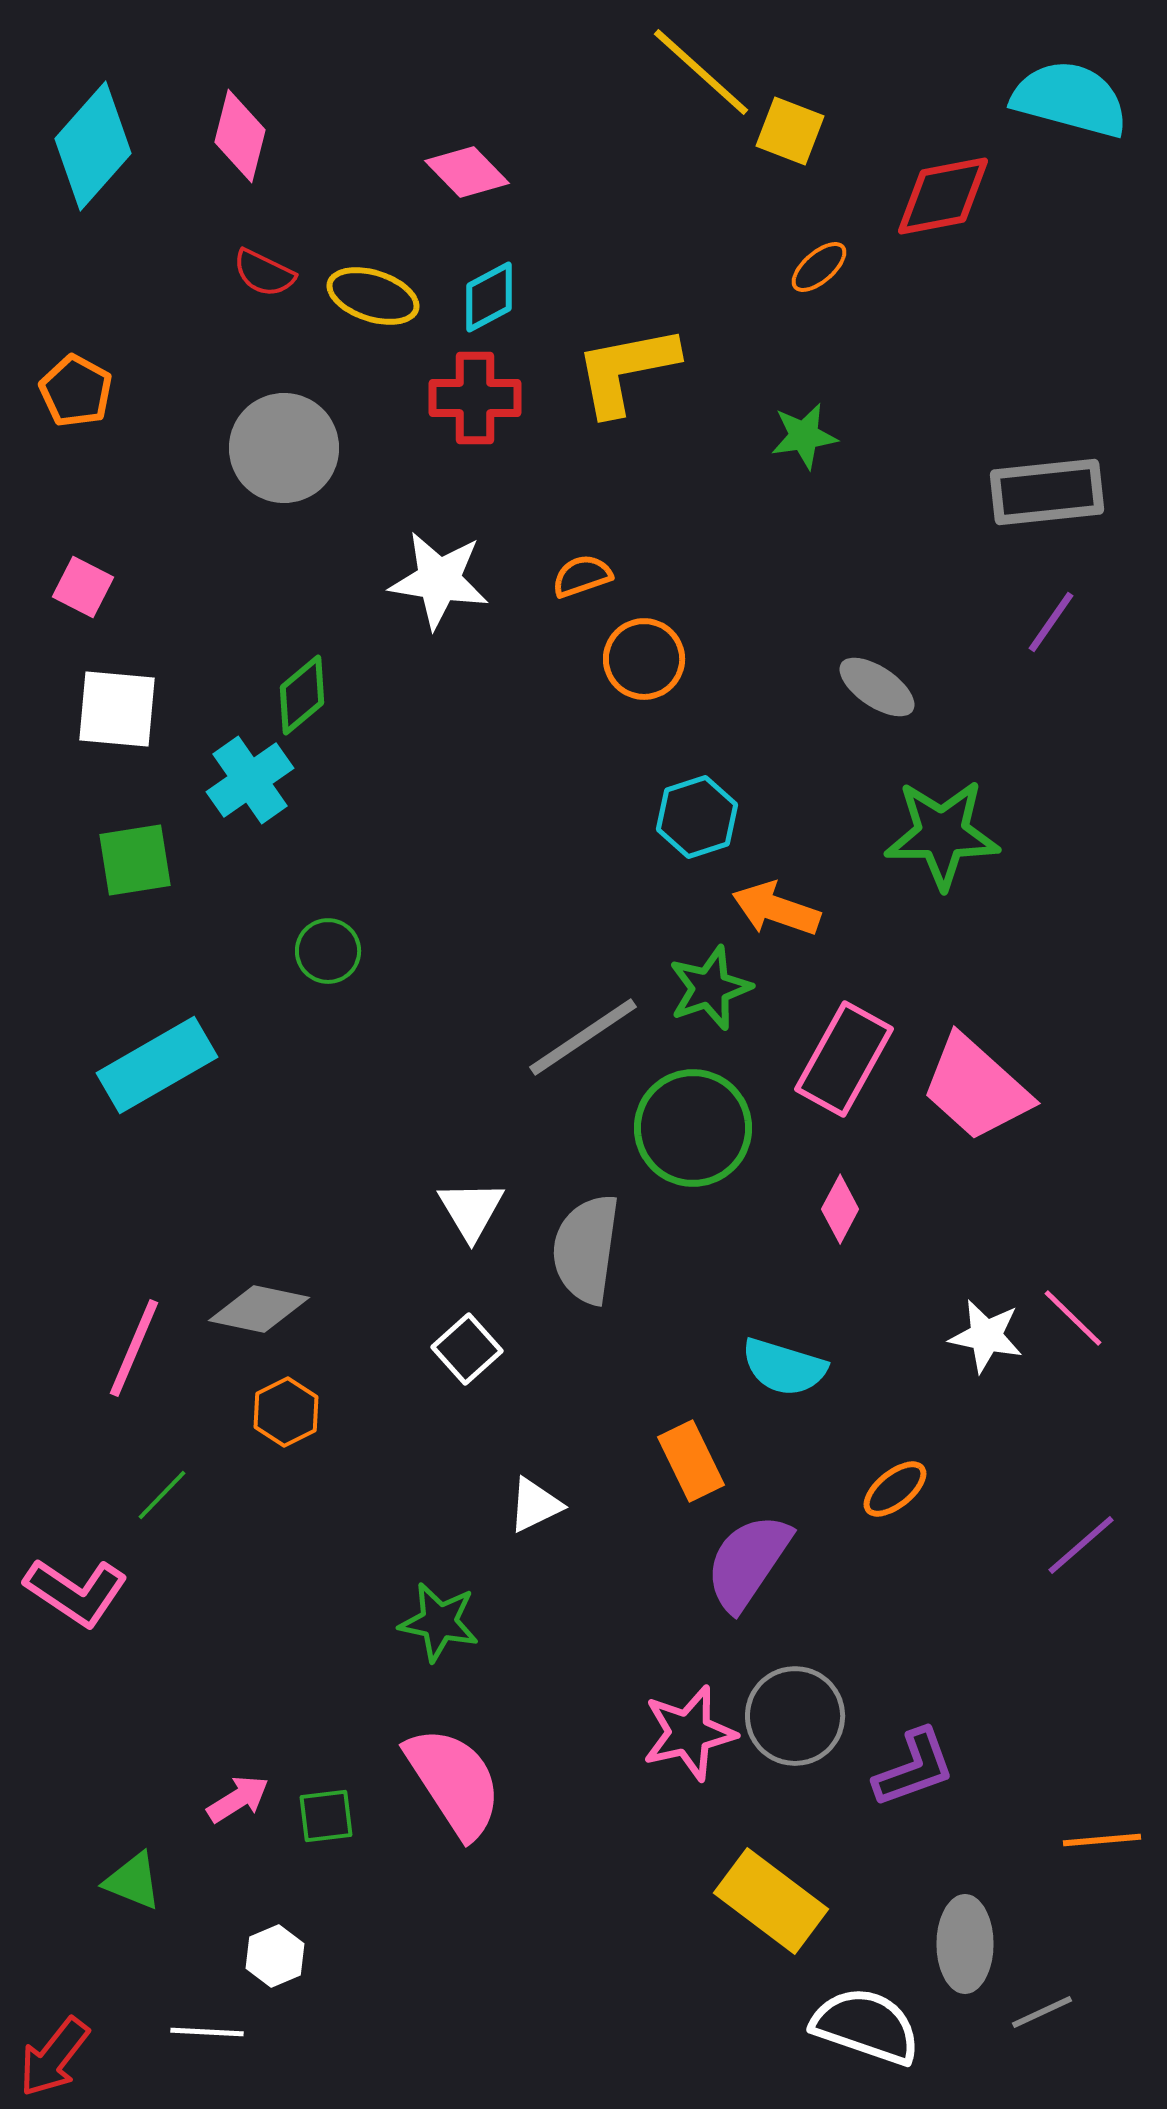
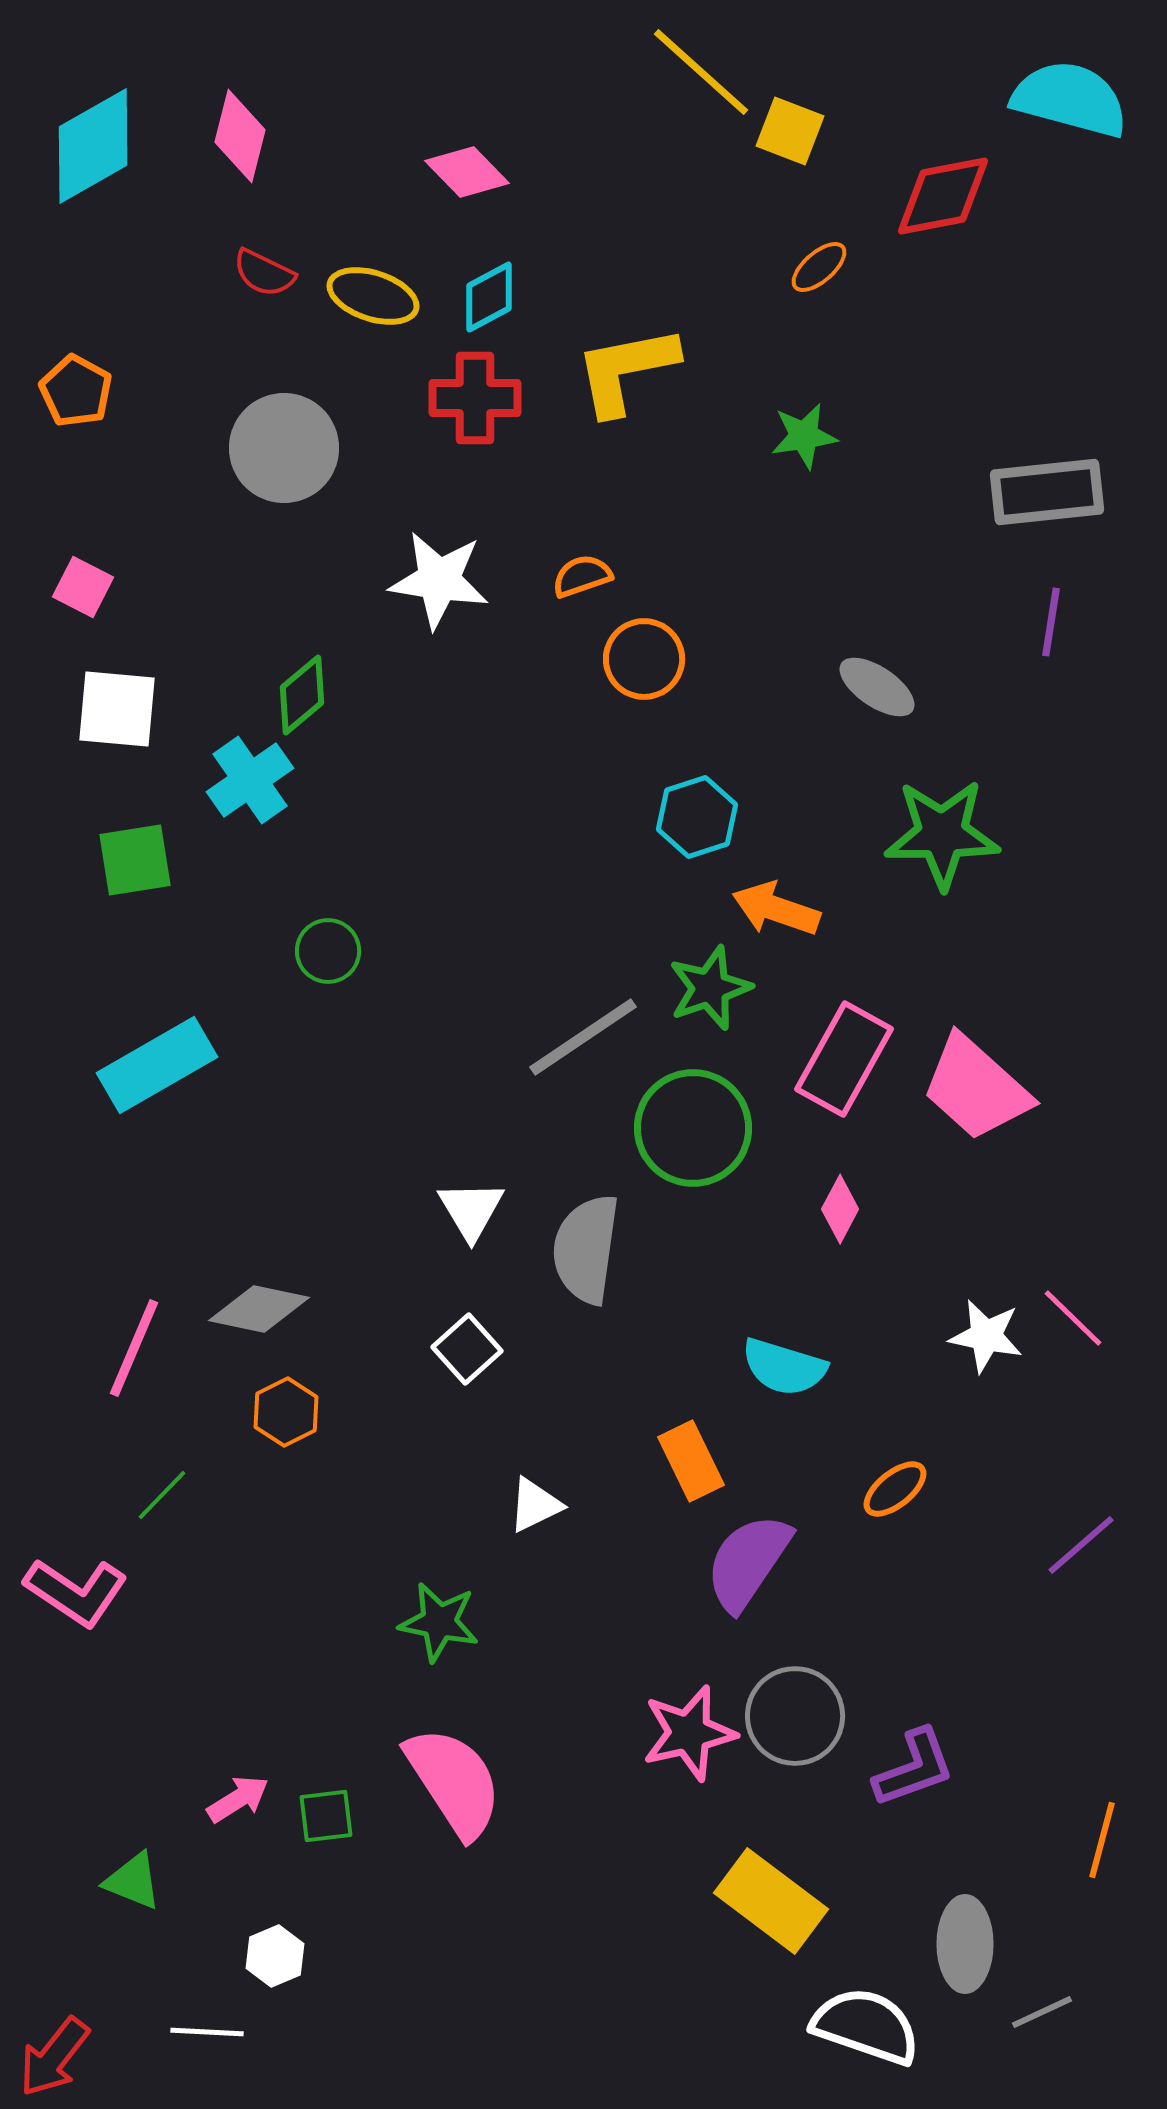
cyan diamond at (93, 146): rotated 19 degrees clockwise
purple line at (1051, 622): rotated 26 degrees counterclockwise
orange line at (1102, 1840): rotated 70 degrees counterclockwise
